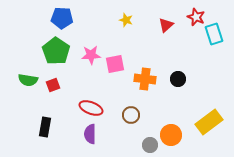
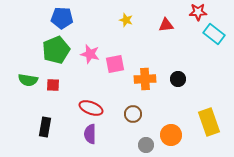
red star: moved 2 px right, 5 px up; rotated 24 degrees counterclockwise
red triangle: rotated 35 degrees clockwise
cyan rectangle: rotated 35 degrees counterclockwise
green pentagon: moved 1 px up; rotated 16 degrees clockwise
pink star: moved 1 px left, 1 px up; rotated 18 degrees clockwise
orange cross: rotated 10 degrees counterclockwise
red square: rotated 24 degrees clockwise
brown circle: moved 2 px right, 1 px up
yellow rectangle: rotated 72 degrees counterclockwise
gray circle: moved 4 px left
